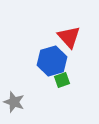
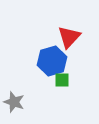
red triangle: rotated 25 degrees clockwise
green square: rotated 21 degrees clockwise
